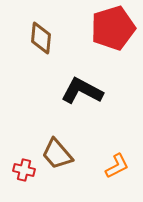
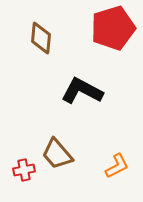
red cross: rotated 25 degrees counterclockwise
